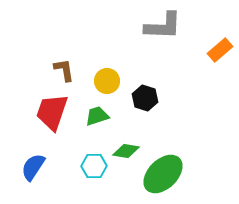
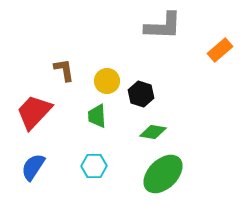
black hexagon: moved 4 px left, 4 px up
red trapezoid: moved 18 px left; rotated 24 degrees clockwise
green trapezoid: rotated 75 degrees counterclockwise
green diamond: moved 27 px right, 19 px up
